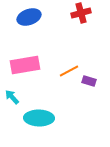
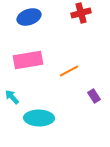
pink rectangle: moved 3 px right, 5 px up
purple rectangle: moved 5 px right, 15 px down; rotated 40 degrees clockwise
